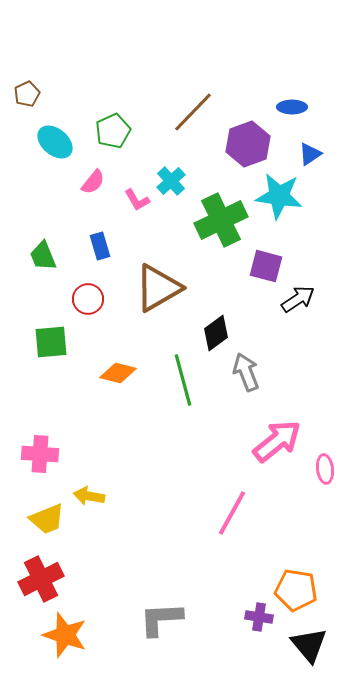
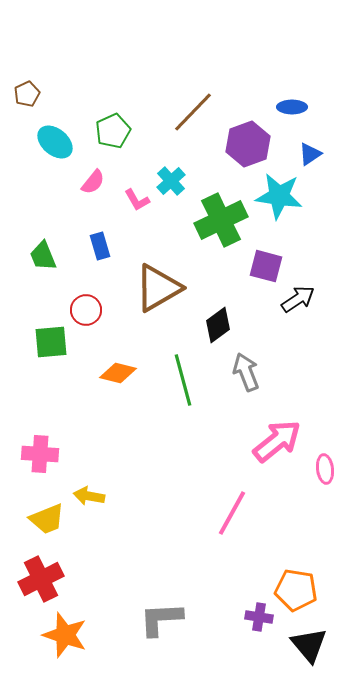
red circle: moved 2 px left, 11 px down
black diamond: moved 2 px right, 8 px up
